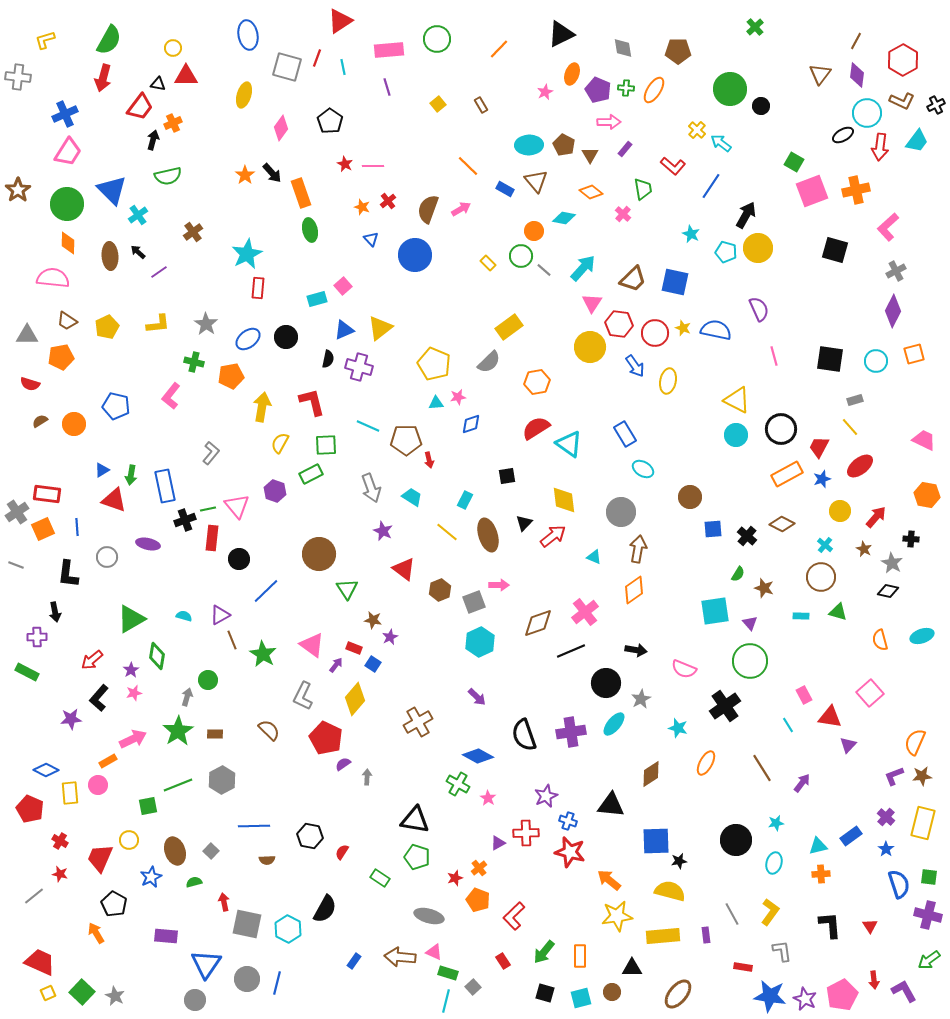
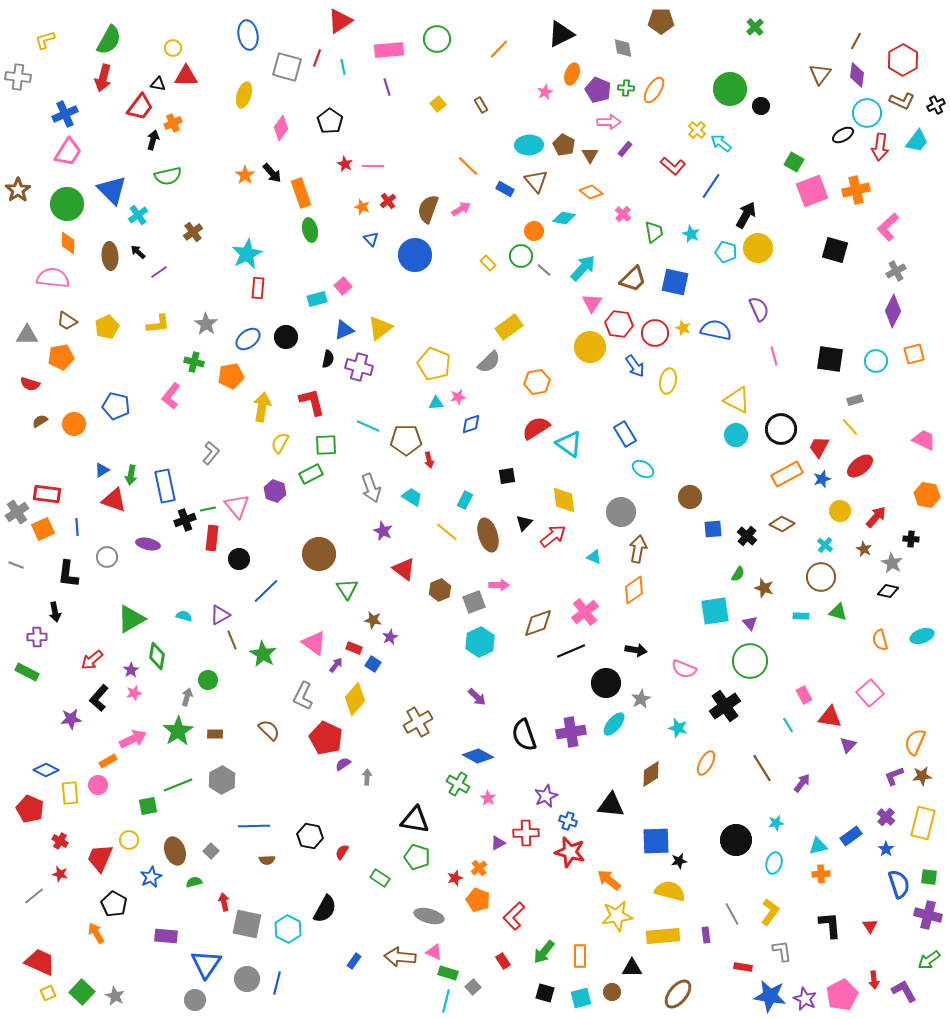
brown pentagon at (678, 51): moved 17 px left, 30 px up
green trapezoid at (643, 189): moved 11 px right, 43 px down
pink triangle at (312, 645): moved 2 px right, 2 px up
